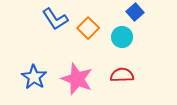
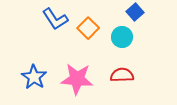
pink star: rotated 16 degrees counterclockwise
